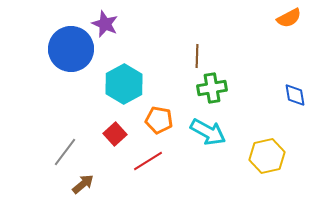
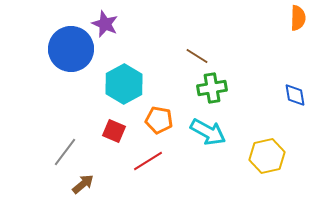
orange semicircle: moved 9 px right; rotated 60 degrees counterclockwise
brown line: rotated 60 degrees counterclockwise
red square: moved 1 px left, 3 px up; rotated 25 degrees counterclockwise
